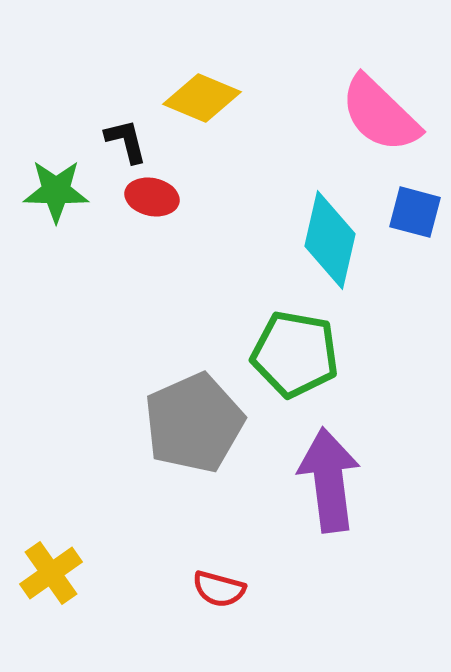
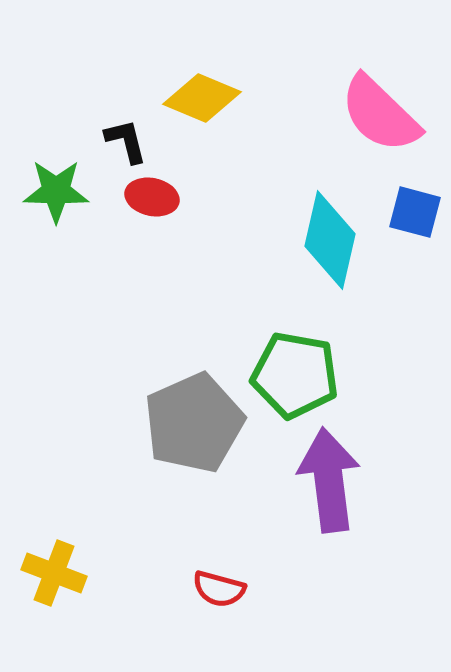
green pentagon: moved 21 px down
yellow cross: moved 3 px right; rotated 34 degrees counterclockwise
